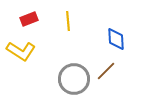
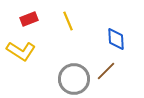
yellow line: rotated 18 degrees counterclockwise
